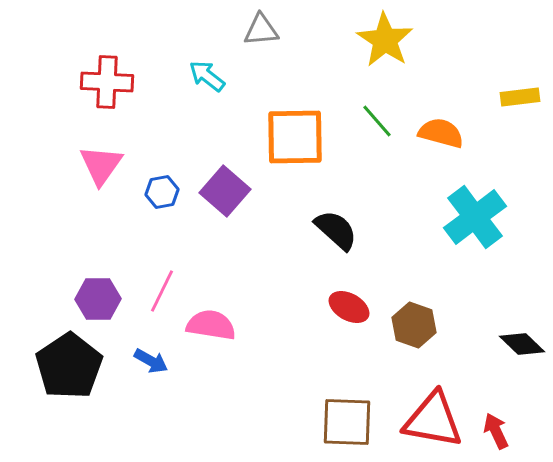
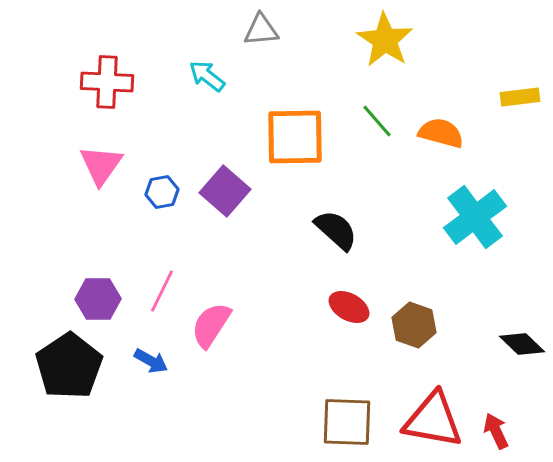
pink semicircle: rotated 66 degrees counterclockwise
